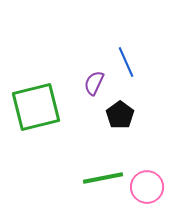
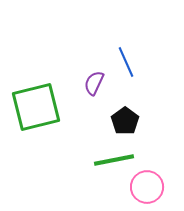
black pentagon: moved 5 px right, 6 px down
green line: moved 11 px right, 18 px up
